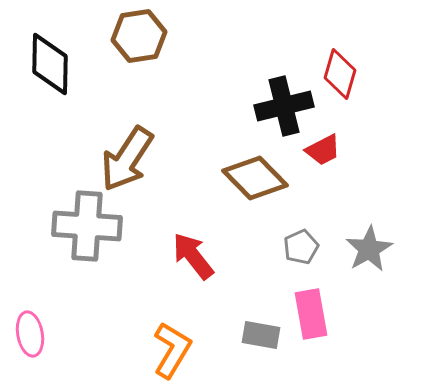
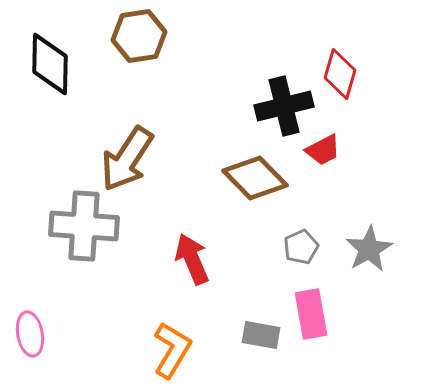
gray cross: moved 3 px left
red arrow: moved 1 px left, 3 px down; rotated 15 degrees clockwise
